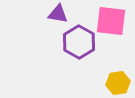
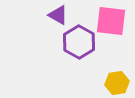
purple triangle: moved 1 px down; rotated 20 degrees clockwise
yellow hexagon: moved 1 px left
